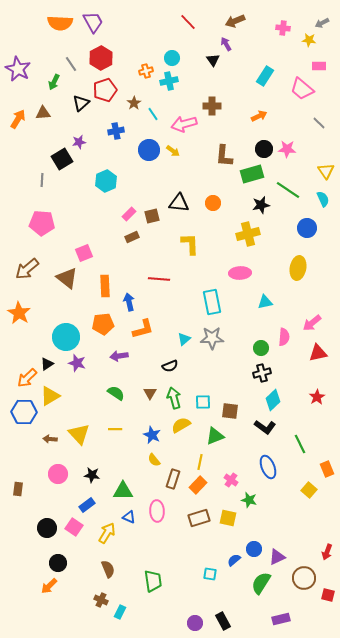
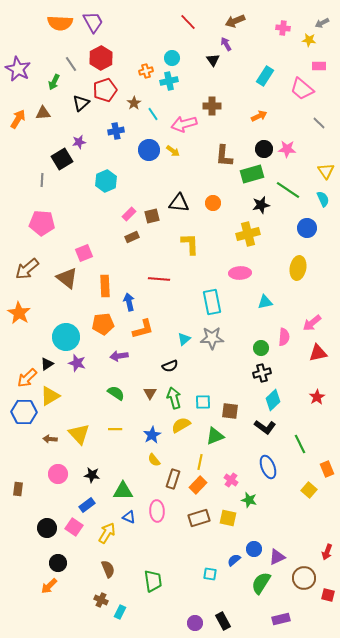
blue star at (152, 435): rotated 18 degrees clockwise
